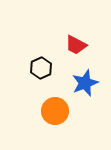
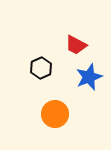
blue star: moved 4 px right, 6 px up
orange circle: moved 3 px down
